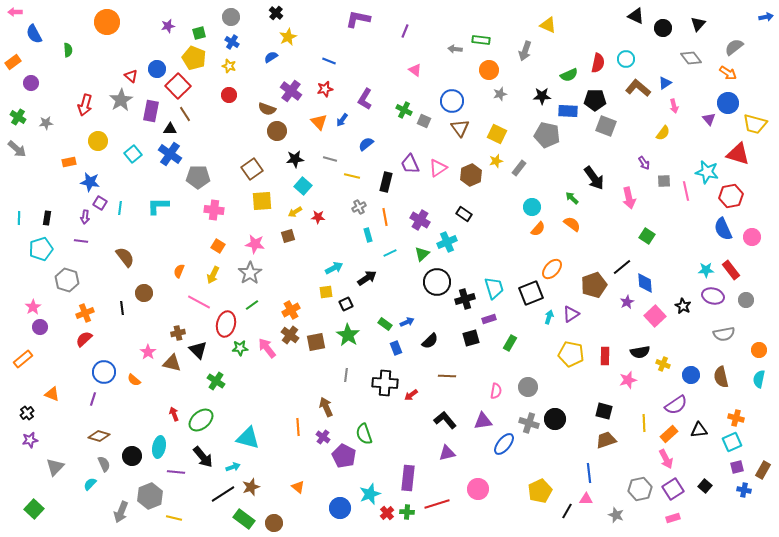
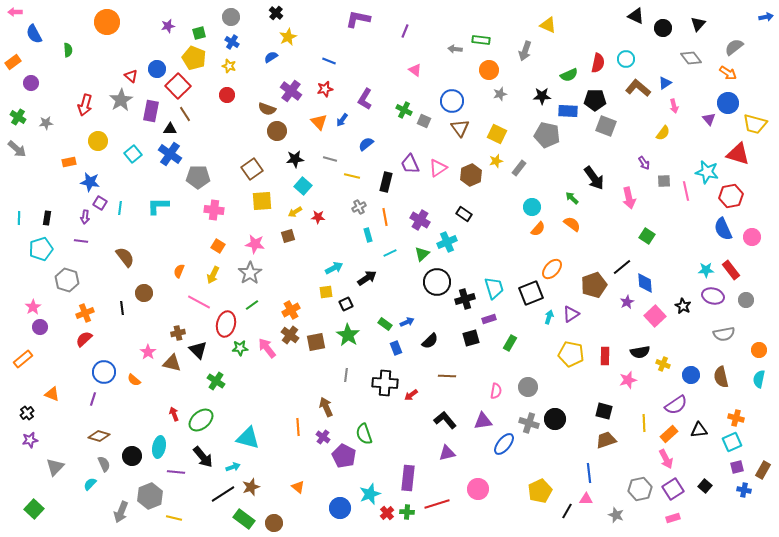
red circle at (229, 95): moved 2 px left
